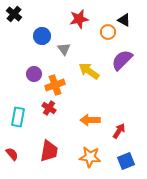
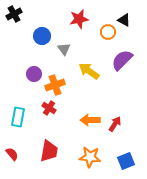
black cross: rotated 21 degrees clockwise
red arrow: moved 4 px left, 7 px up
